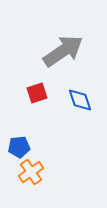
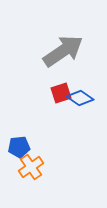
red square: moved 24 px right
blue diamond: moved 2 px up; rotated 36 degrees counterclockwise
orange cross: moved 5 px up
